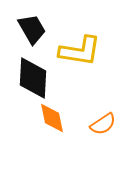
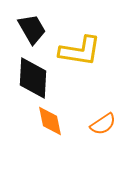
orange diamond: moved 2 px left, 3 px down
